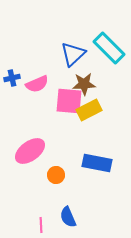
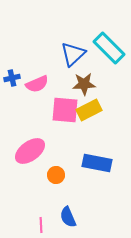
pink square: moved 4 px left, 9 px down
